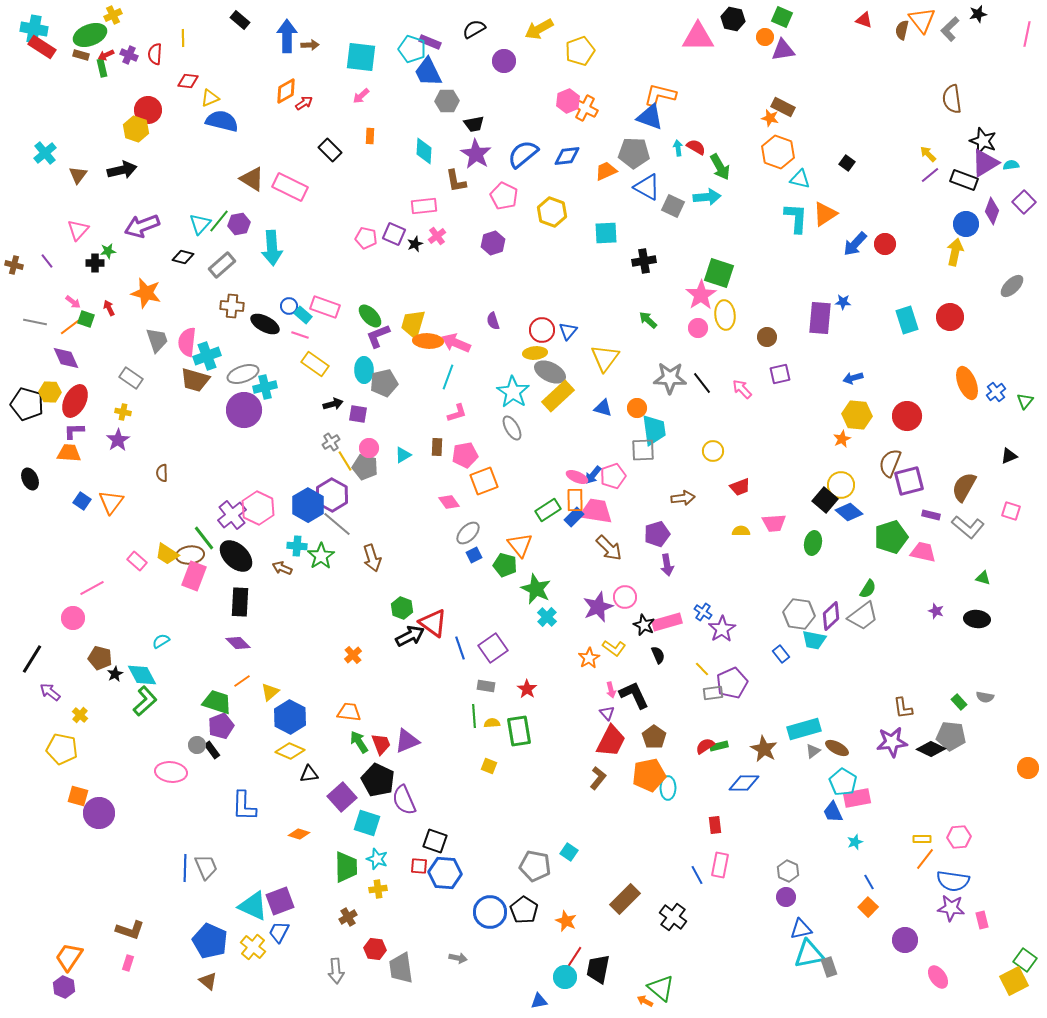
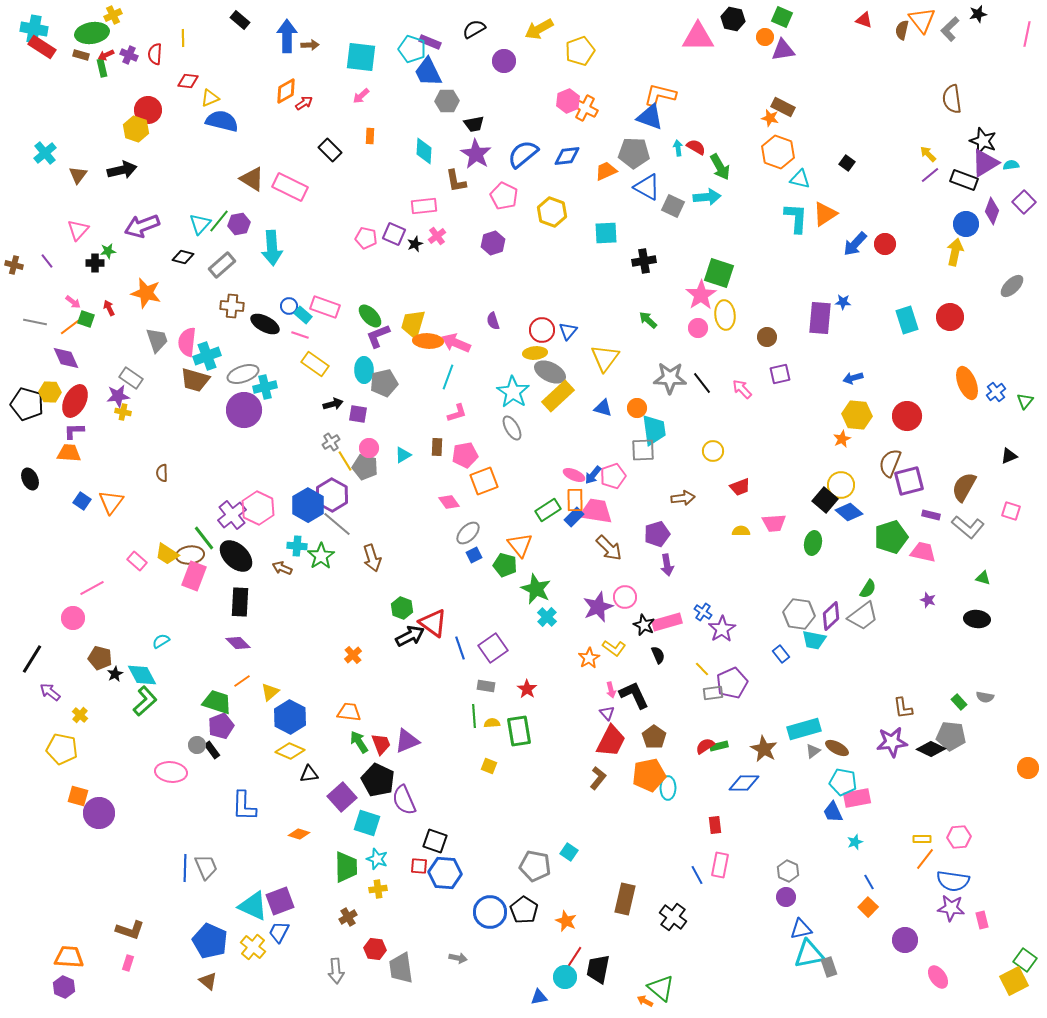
green ellipse at (90, 35): moved 2 px right, 2 px up; rotated 12 degrees clockwise
purple star at (118, 440): moved 44 px up; rotated 25 degrees clockwise
pink ellipse at (577, 477): moved 3 px left, 2 px up
purple star at (936, 611): moved 8 px left, 11 px up
cyan pentagon at (843, 782): rotated 20 degrees counterclockwise
brown rectangle at (625, 899): rotated 32 degrees counterclockwise
orange trapezoid at (69, 957): rotated 60 degrees clockwise
blue triangle at (539, 1001): moved 4 px up
